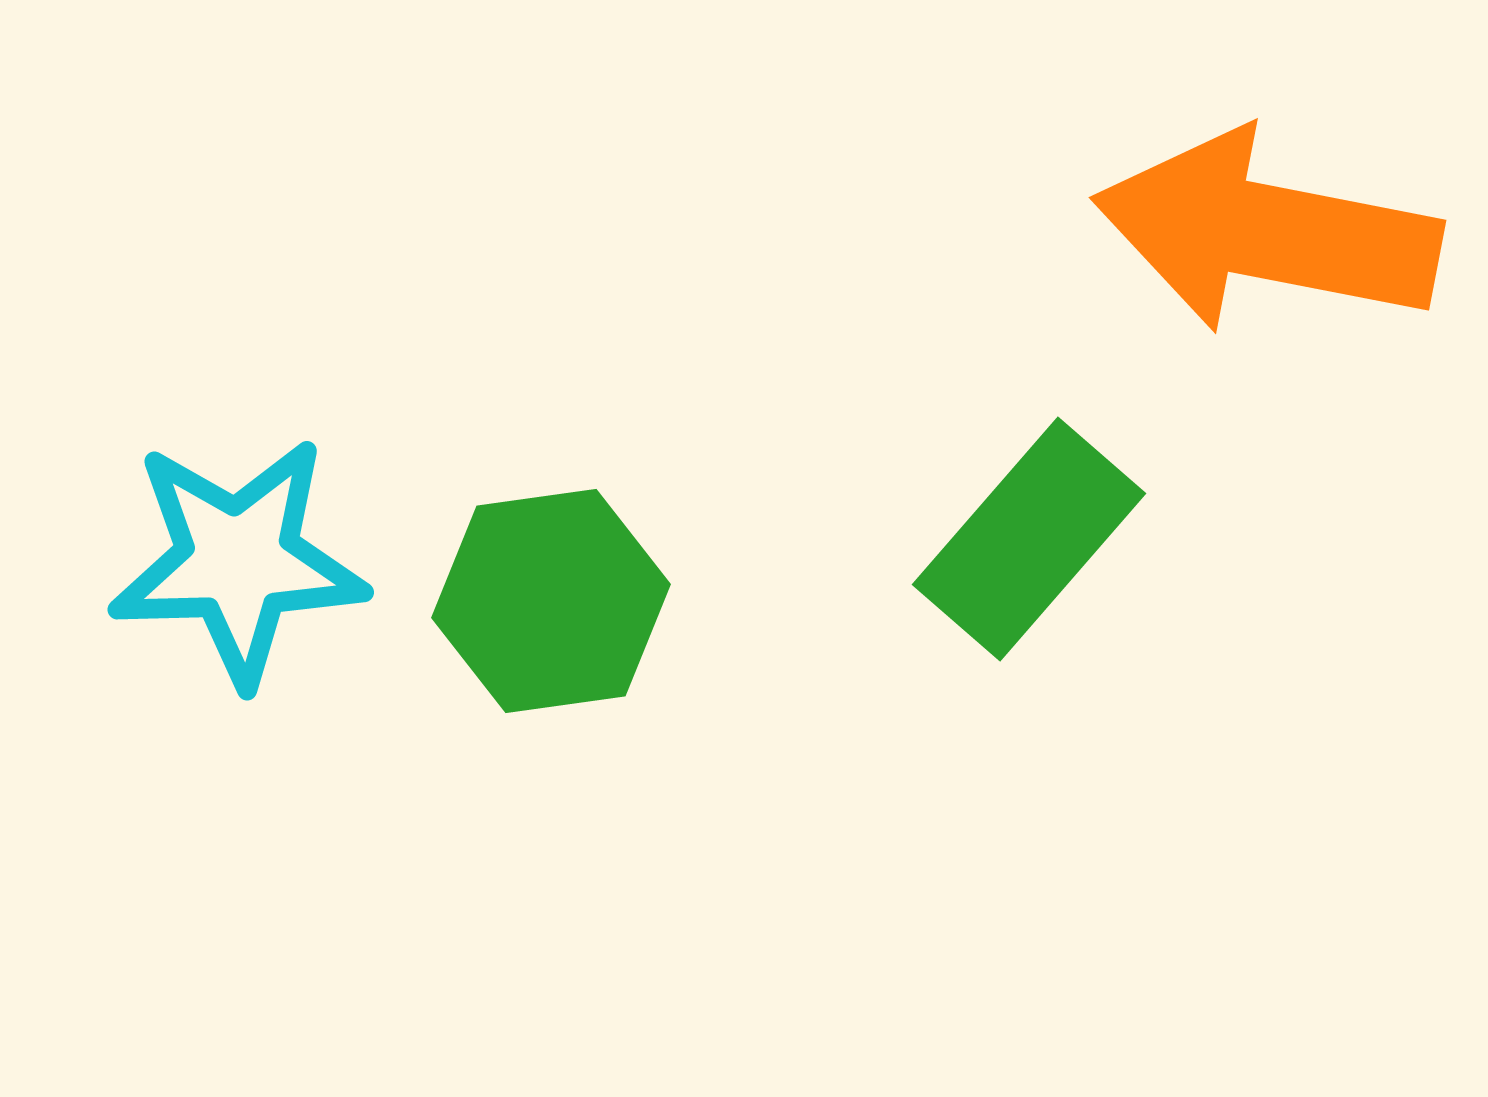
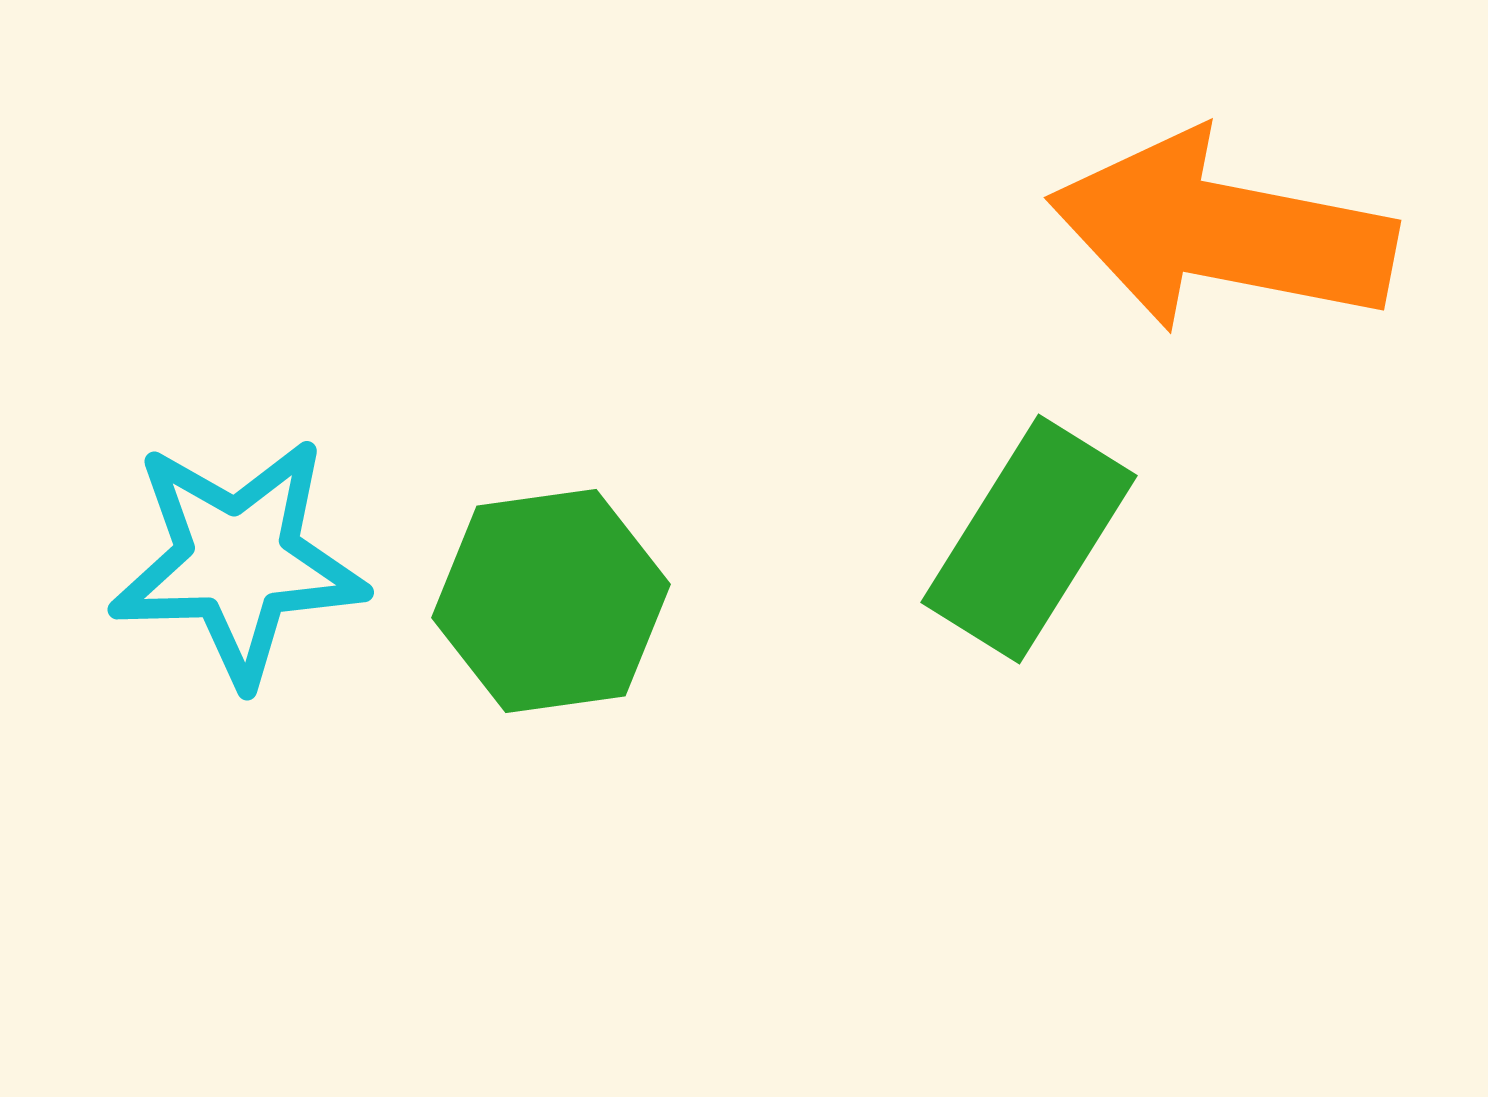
orange arrow: moved 45 px left
green rectangle: rotated 9 degrees counterclockwise
